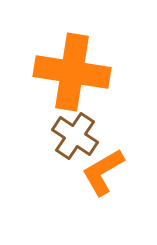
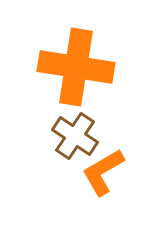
orange cross: moved 4 px right, 5 px up
